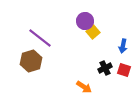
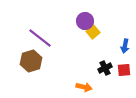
blue arrow: moved 2 px right
red square: rotated 24 degrees counterclockwise
orange arrow: rotated 21 degrees counterclockwise
